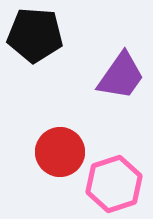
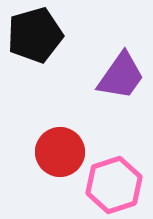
black pentagon: rotated 20 degrees counterclockwise
pink hexagon: moved 1 px down
